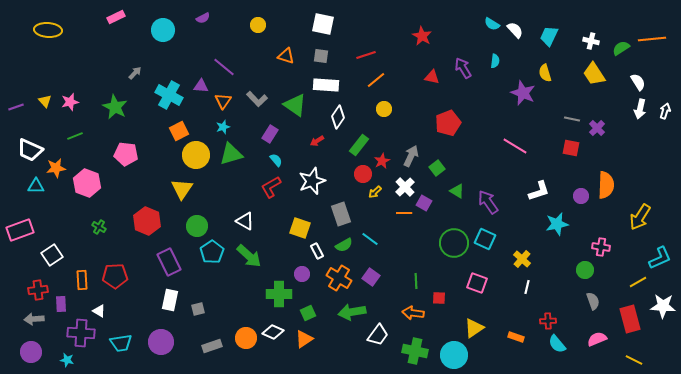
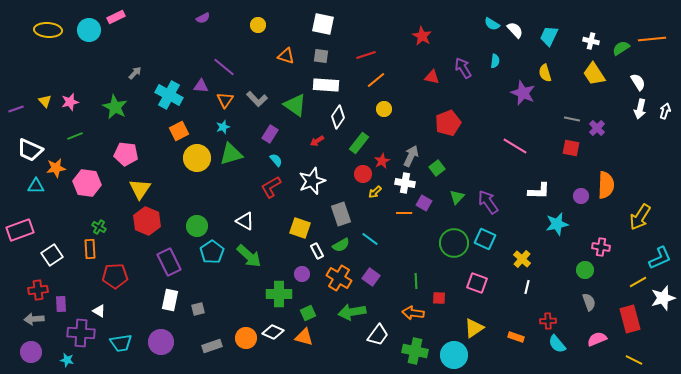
cyan circle at (163, 30): moved 74 px left
orange triangle at (223, 101): moved 2 px right, 1 px up
purple line at (16, 107): moved 2 px down
green rectangle at (359, 145): moved 2 px up
yellow circle at (196, 155): moved 1 px right, 3 px down
pink hexagon at (87, 183): rotated 12 degrees counterclockwise
white cross at (405, 187): moved 4 px up; rotated 36 degrees counterclockwise
yellow triangle at (182, 189): moved 42 px left
green triangle at (457, 191): moved 6 px down; rotated 42 degrees clockwise
white L-shape at (539, 191): rotated 20 degrees clockwise
green semicircle at (344, 245): moved 3 px left
orange rectangle at (82, 280): moved 8 px right, 31 px up
gray semicircle at (593, 301): moved 4 px left, 1 px down
white star at (663, 306): moved 8 px up; rotated 20 degrees counterclockwise
orange triangle at (304, 339): moved 2 px up; rotated 48 degrees clockwise
